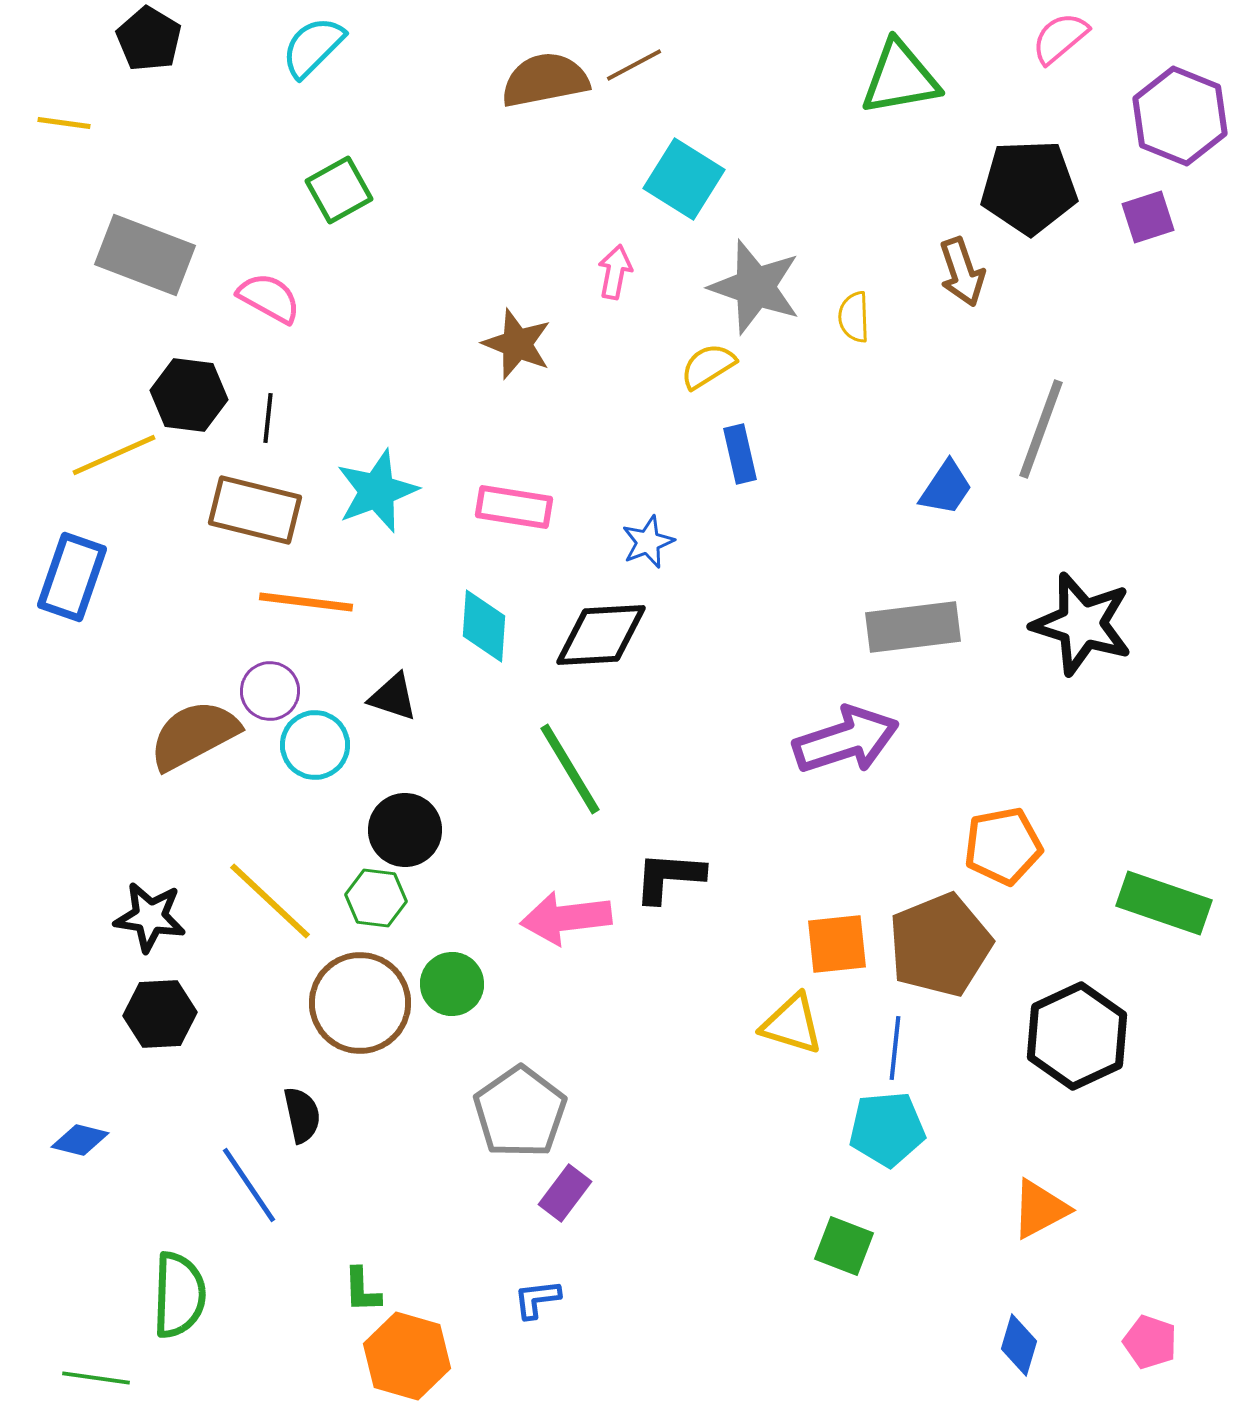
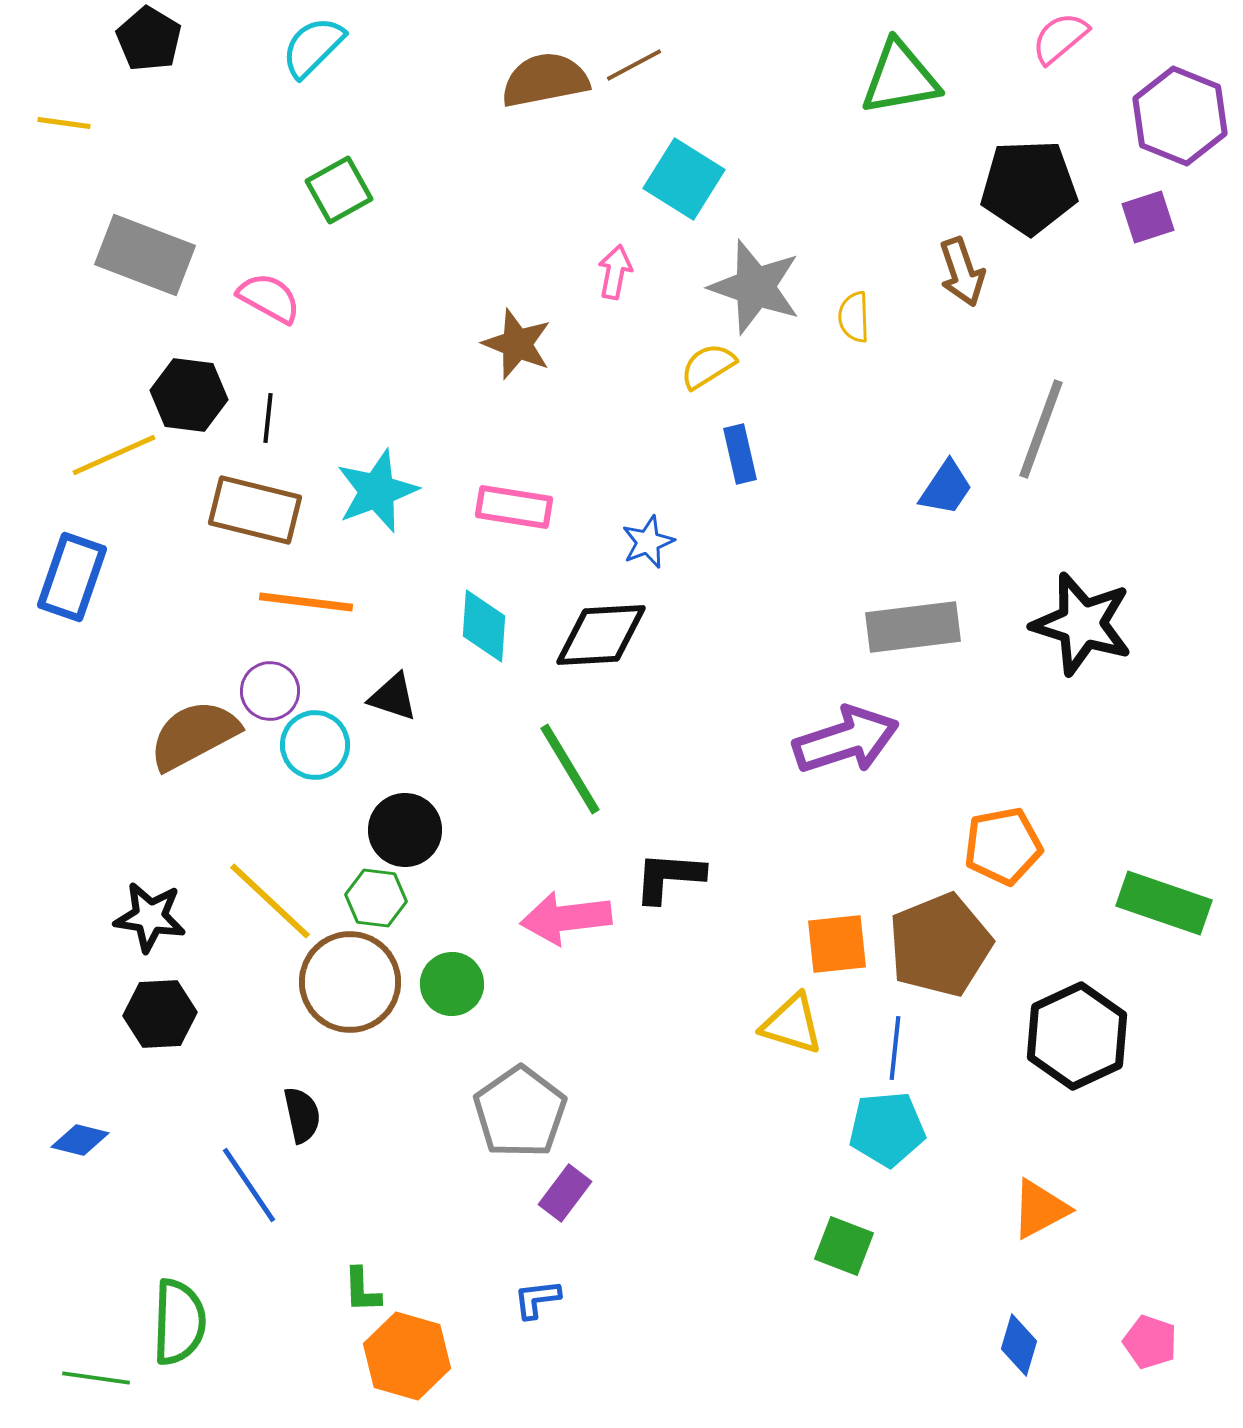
brown circle at (360, 1003): moved 10 px left, 21 px up
green semicircle at (179, 1295): moved 27 px down
